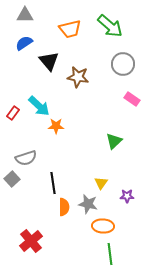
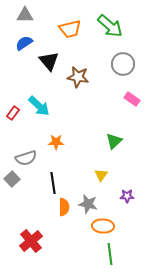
orange star: moved 16 px down
yellow triangle: moved 8 px up
